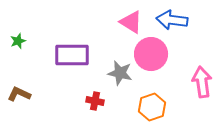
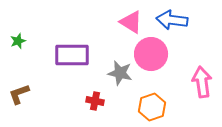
brown L-shape: rotated 45 degrees counterclockwise
